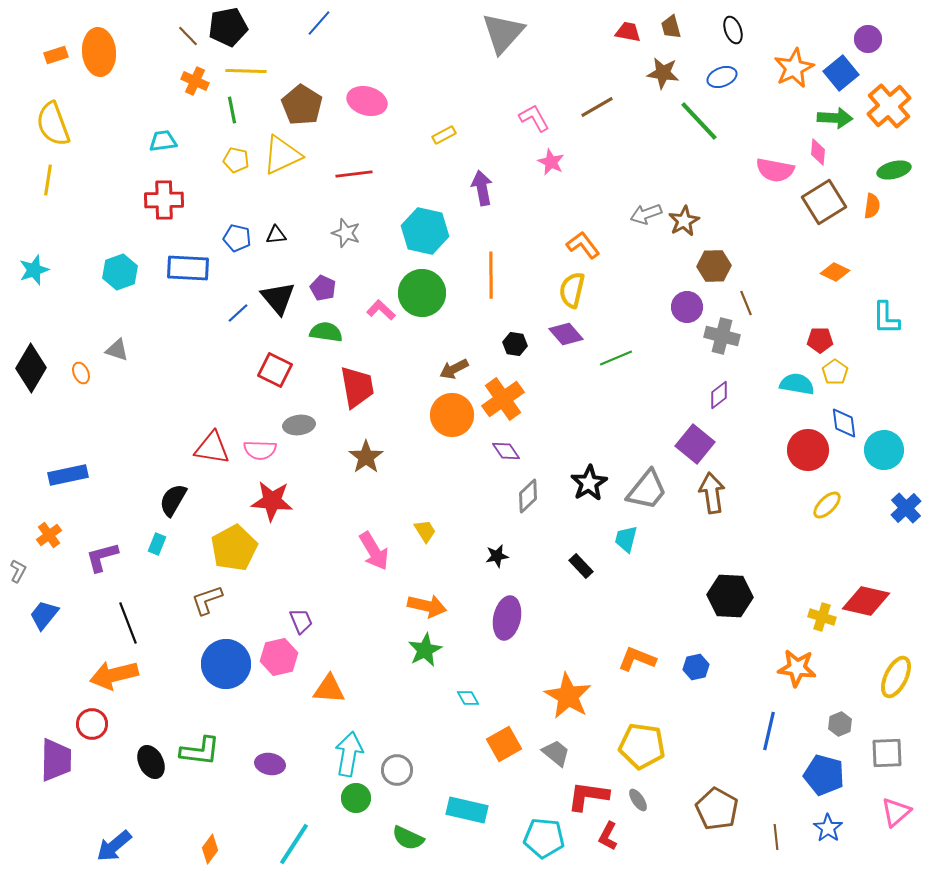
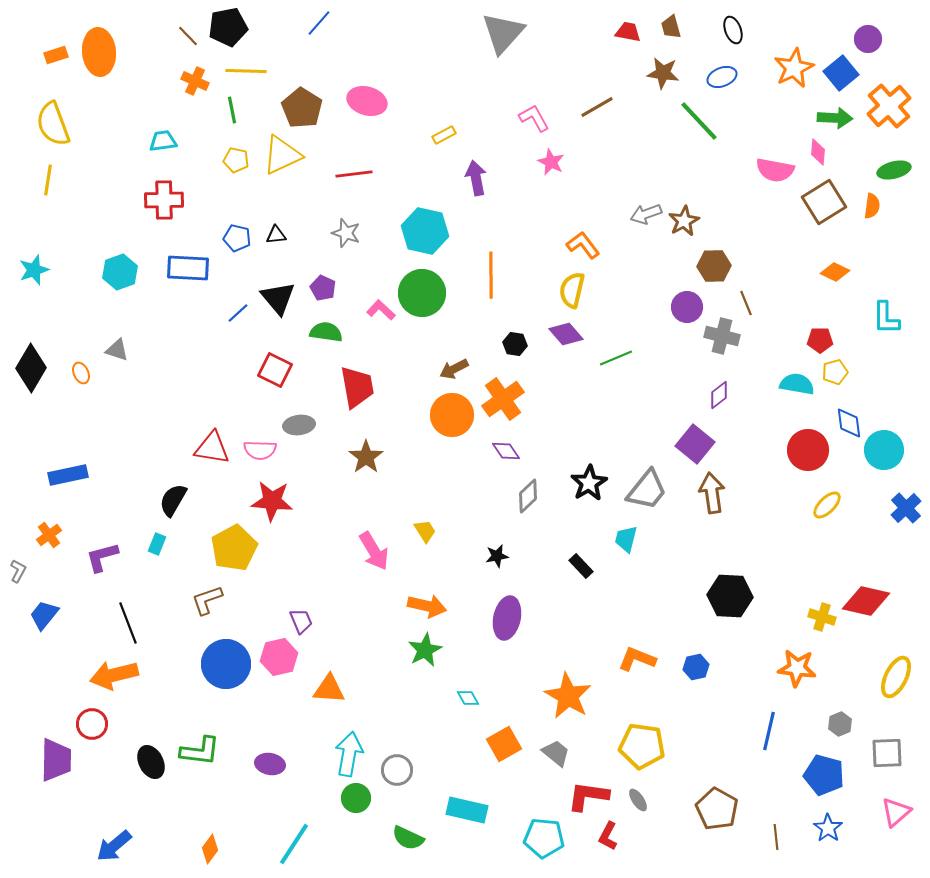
brown pentagon at (302, 105): moved 3 px down
purple arrow at (482, 188): moved 6 px left, 10 px up
yellow pentagon at (835, 372): rotated 20 degrees clockwise
blue diamond at (844, 423): moved 5 px right
